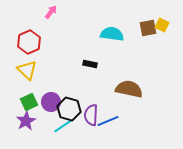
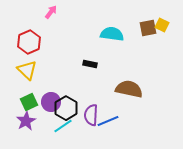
black hexagon: moved 3 px left, 1 px up; rotated 15 degrees clockwise
